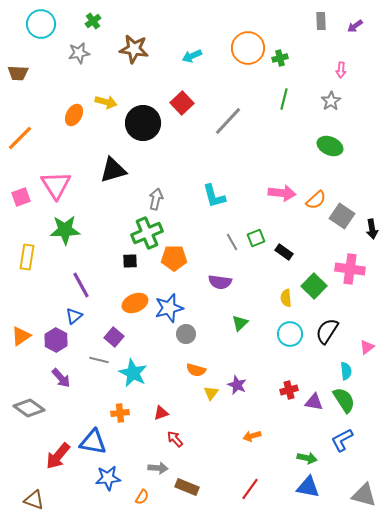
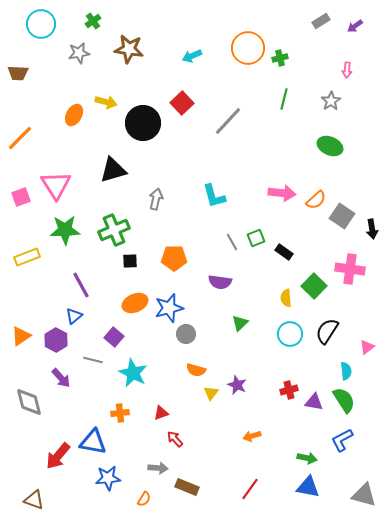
gray rectangle at (321, 21): rotated 60 degrees clockwise
brown star at (134, 49): moved 5 px left
pink arrow at (341, 70): moved 6 px right
green cross at (147, 233): moved 33 px left, 3 px up
yellow rectangle at (27, 257): rotated 60 degrees clockwise
gray line at (99, 360): moved 6 px left
gray diamond at (29, 408): moved 6 px up; rotated 40 degrees clockwise
orange semicircle at (142, 497): moved 2 px right, 2 px down
